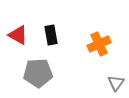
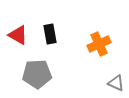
black rectangle: moved 1 px left, 1 px up
gray pentagon: moved 1 px left, 1 px down
gray triangle: rotated 42 degrees counterclockwise
